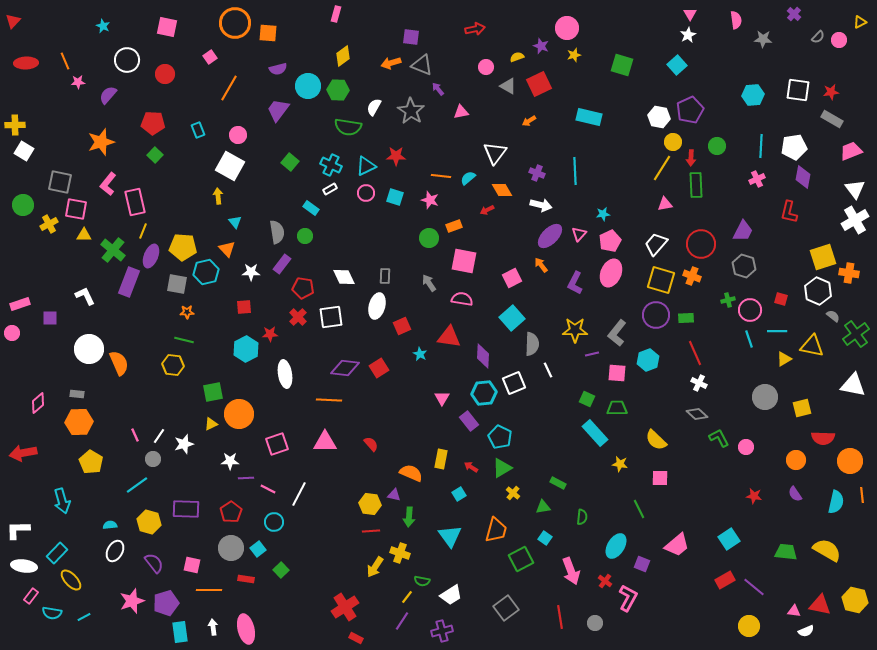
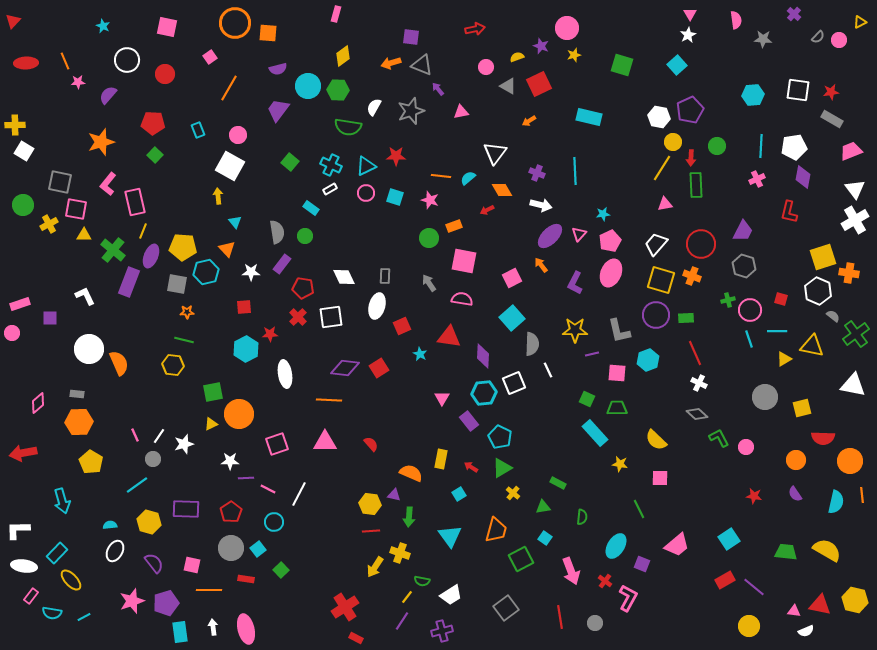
gray star at (411, 111): rotated 20 degrees clockwise
gray L-shape at (617, 333): moved 2 px right, 2 px up; rotated 52 degrees counterclockwise
